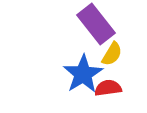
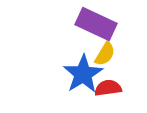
purple rectangle: rotated 27 degrees counterclockwise
yellow semicircle: moved 7 px left
